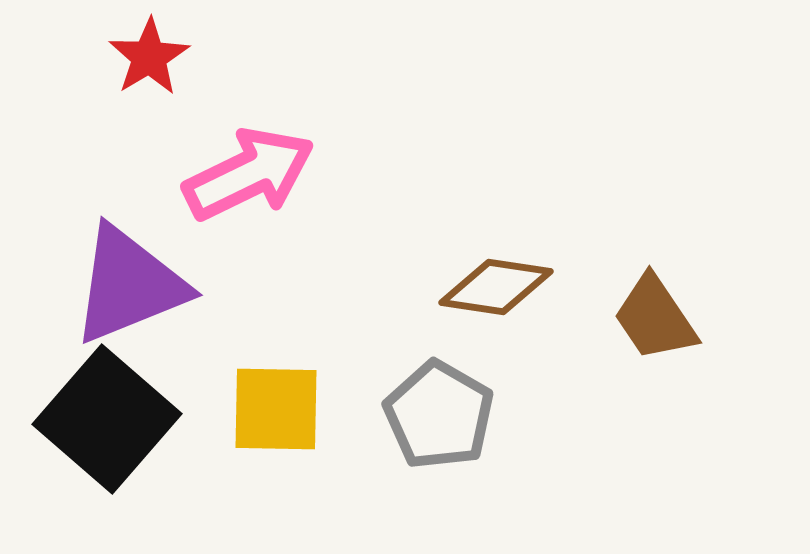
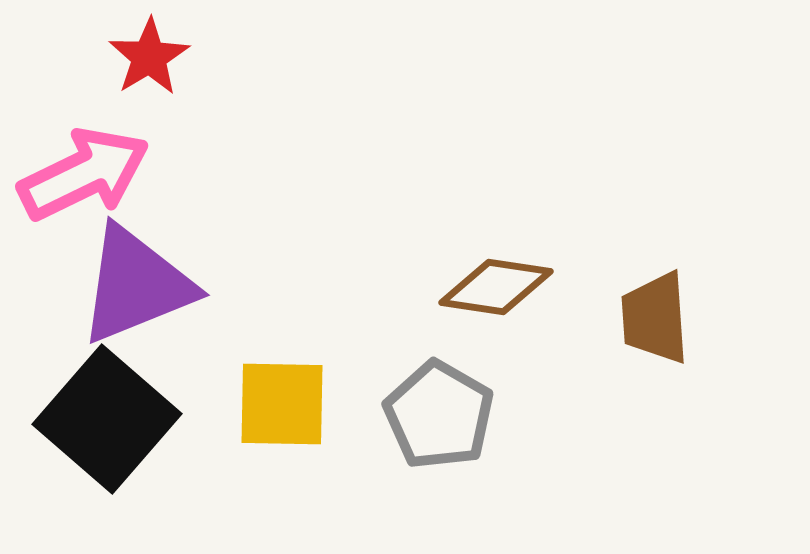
pink arrow: moved 165 px left
purple triangle: moved 7 px right
brown trapezoid: rotated 30 degrees clockwise
yellow square: moved 6 px right, 5 px up
